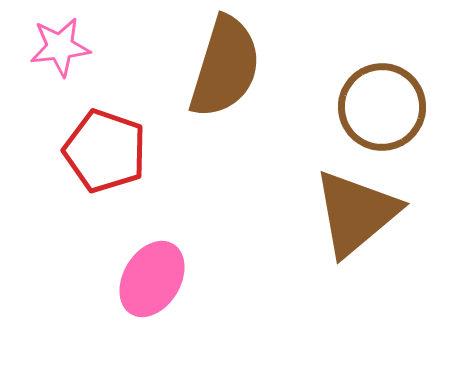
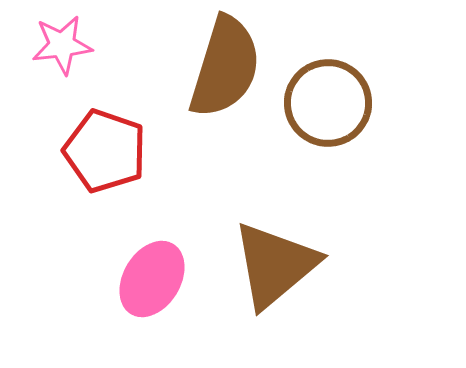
pink star: moved 2 px right, 2 px up
brown circle: moved 54 px left, 4 px up
brown triangle: moved 81 px left, 52 px down
